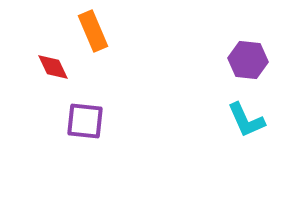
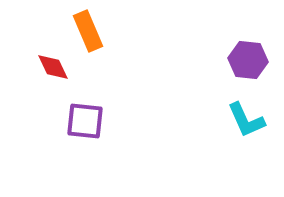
orange rectangle: moved 5 px left
